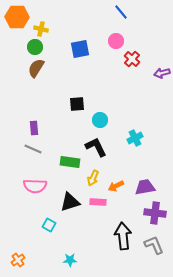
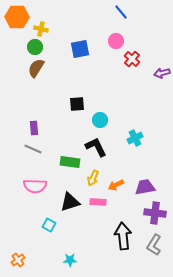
orange arrow: moved 1 px up
gray L-shape: rotated 125 degrees counterclockwise
